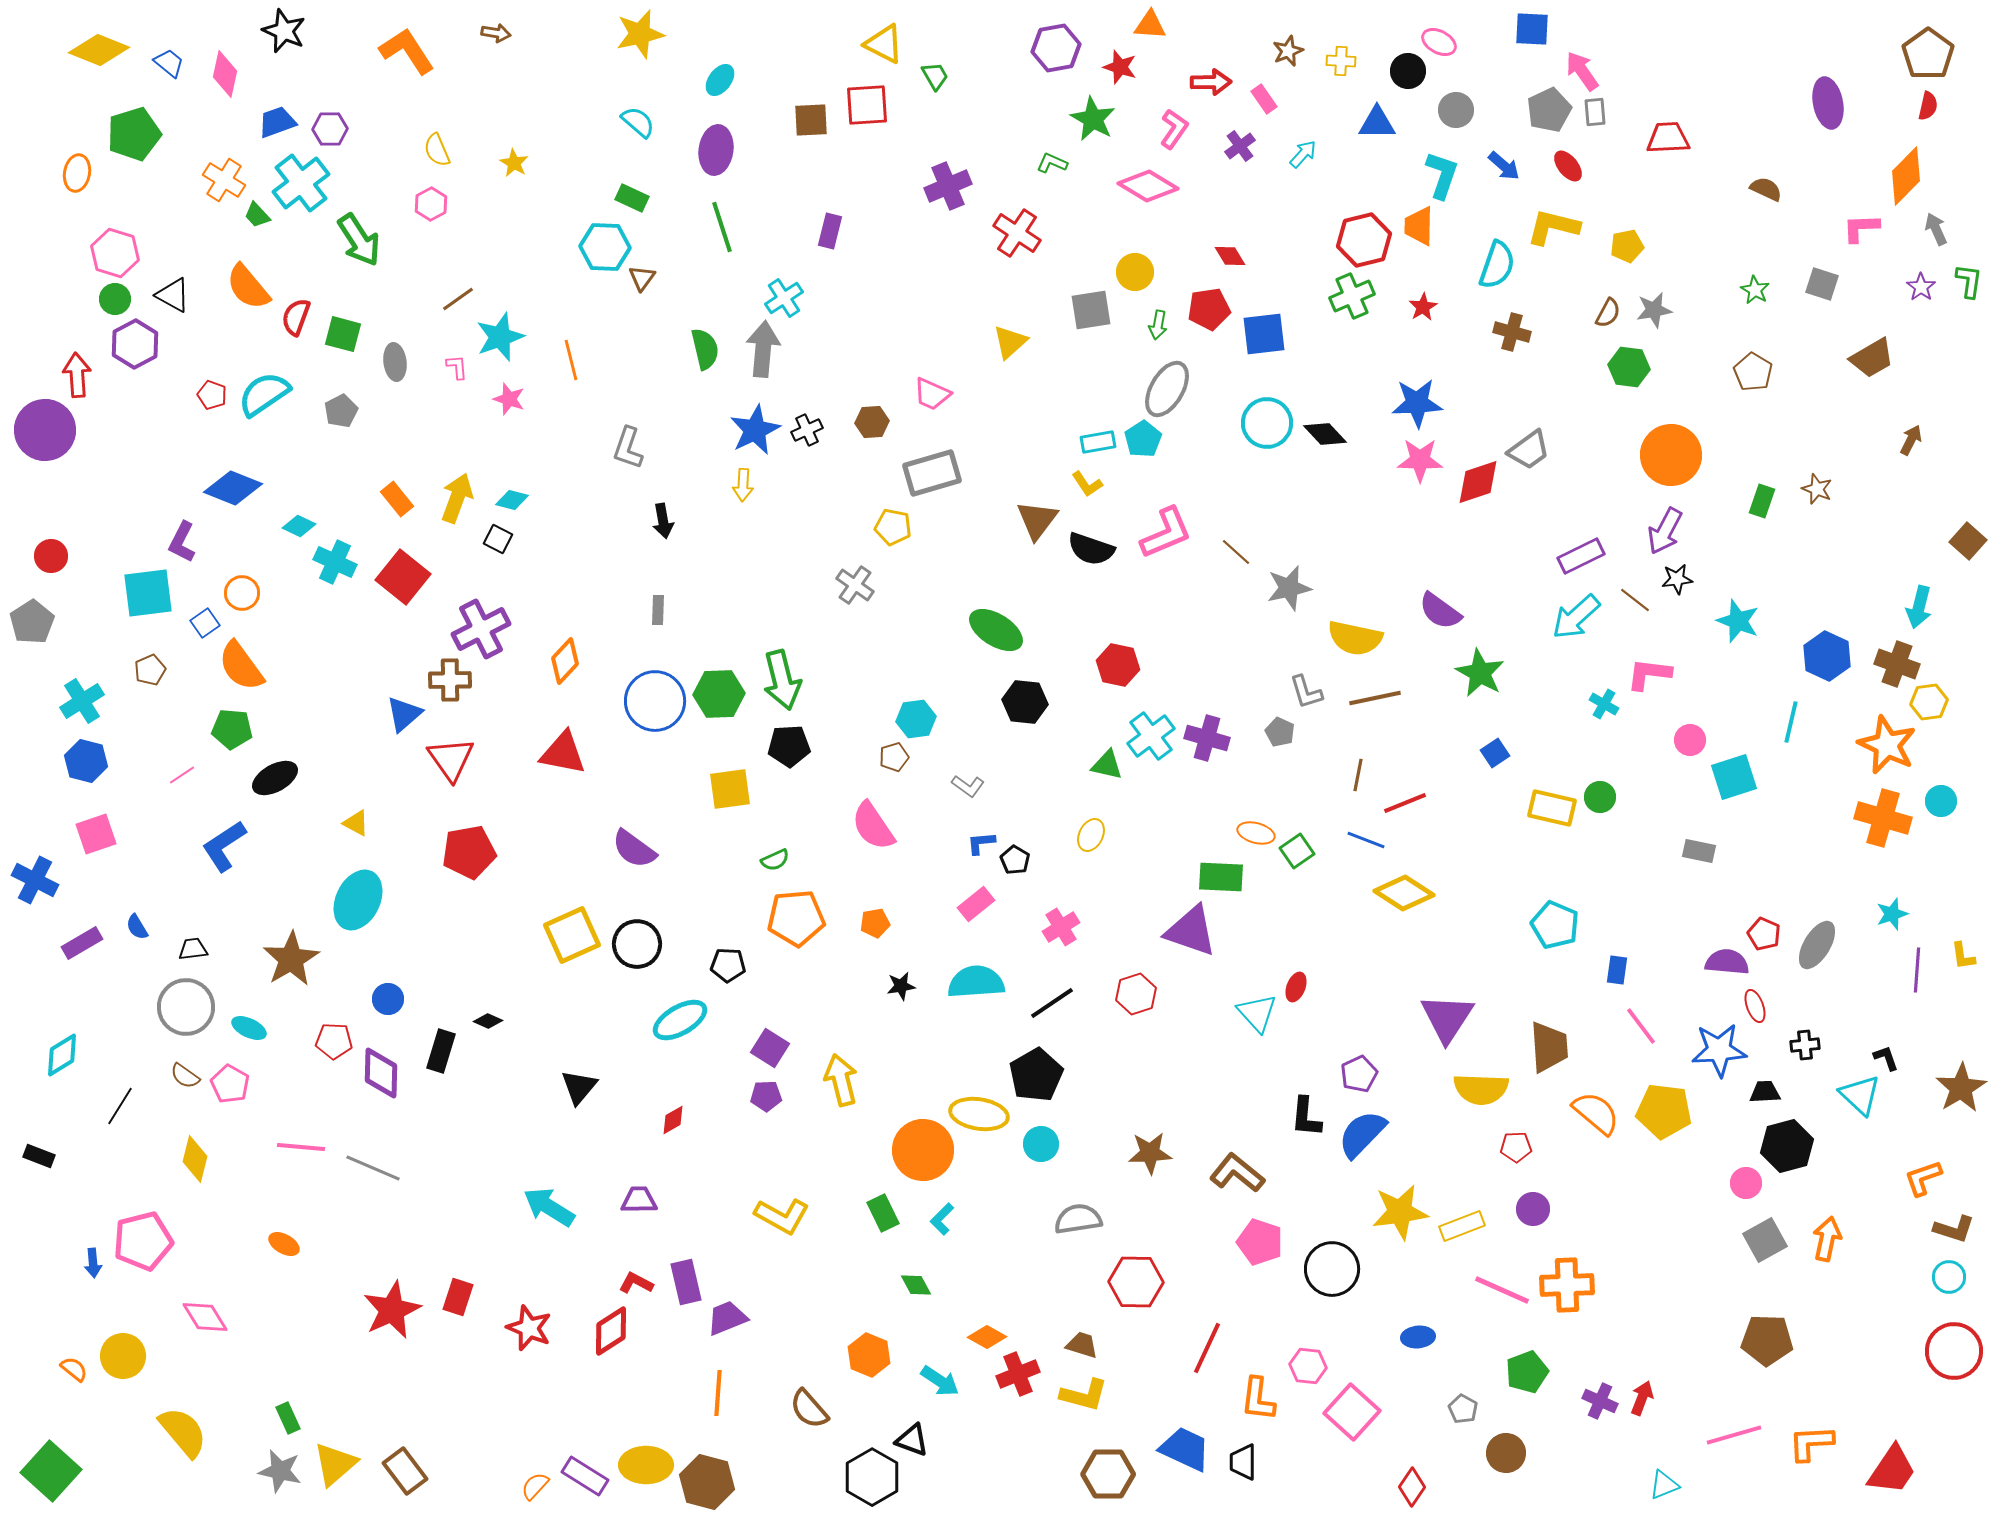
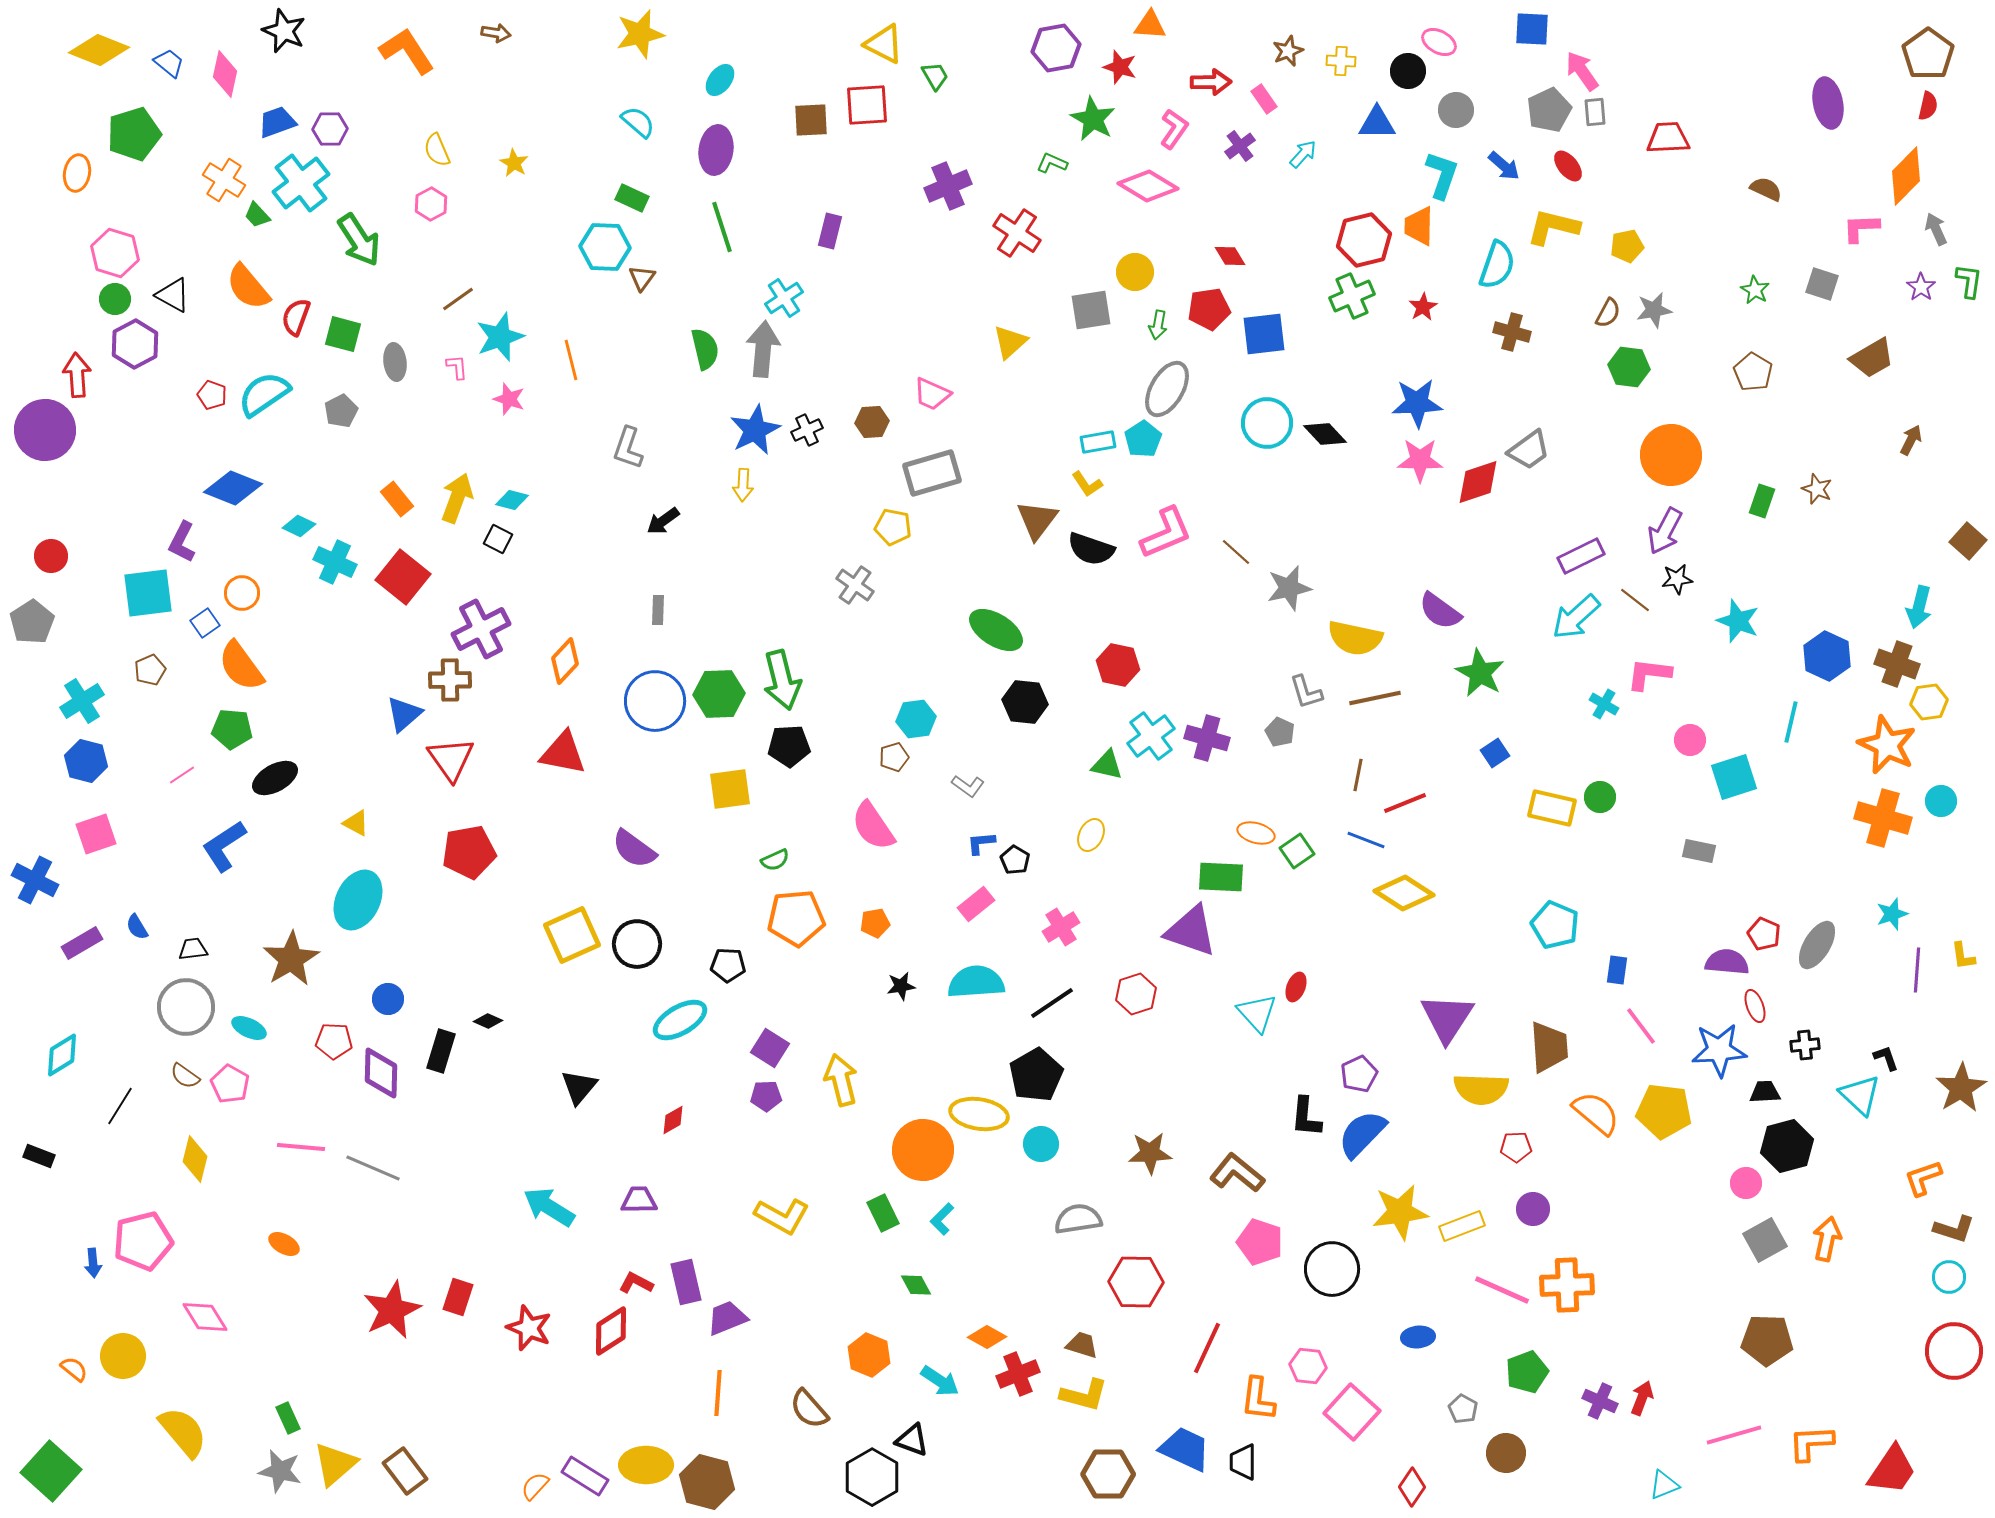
black arrow at (663, 521): rotated 64 degrees clockwise
